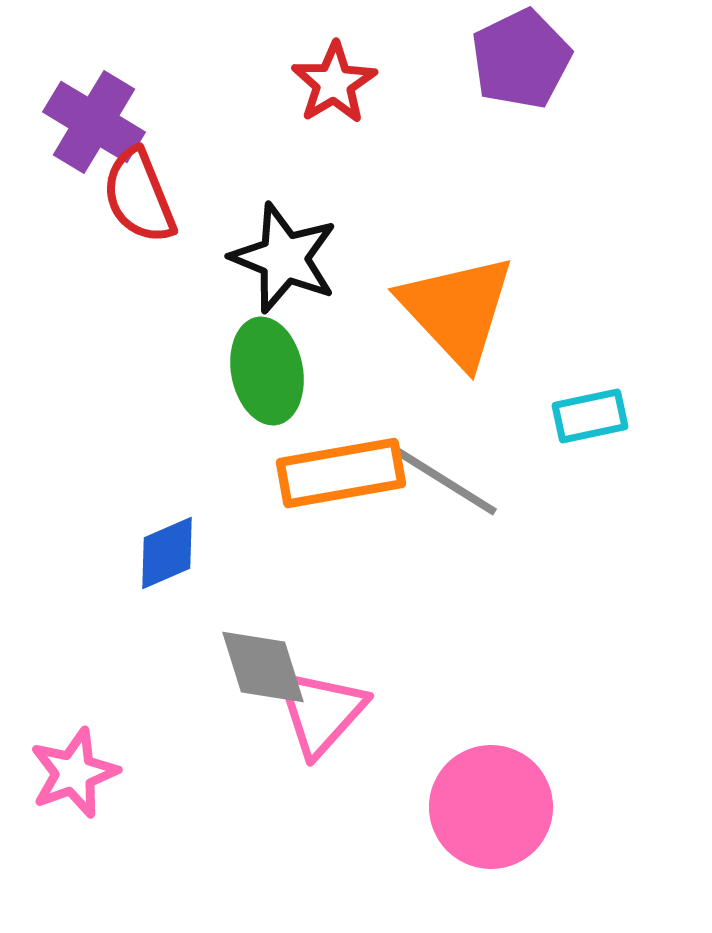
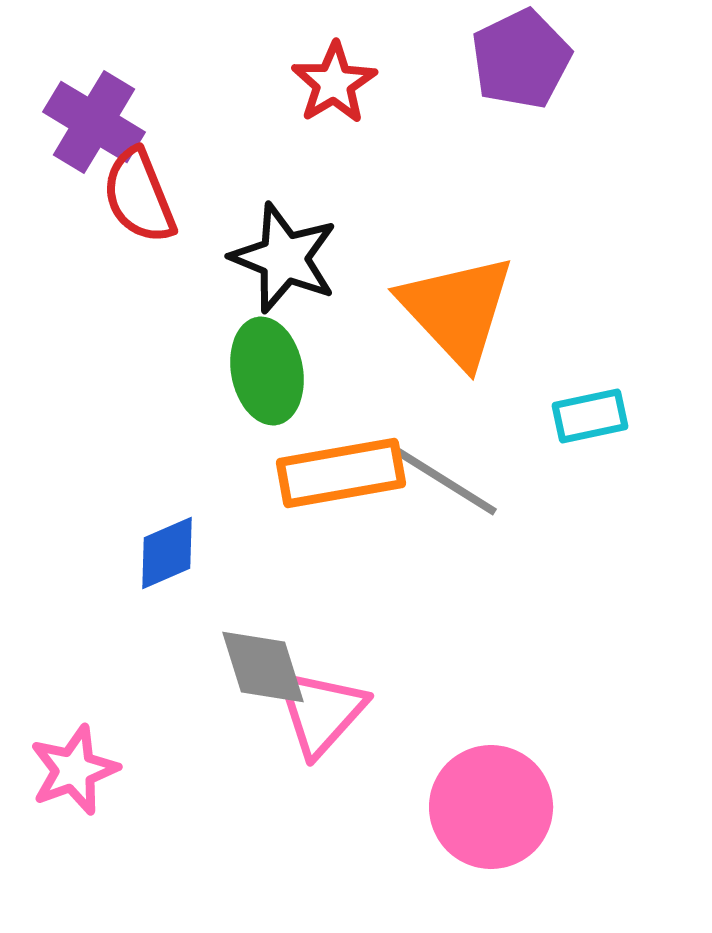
pink star: moved 3 px up
